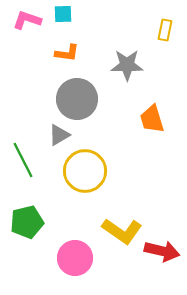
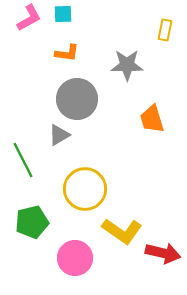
pink L-shape: moved 2 px right, 2 px up; rotated 132 degrees clockwise
yellow circle: moved 18 px down
green pentagon: moved 5 px right
red arrow: moved 1 px right, 2 px down
